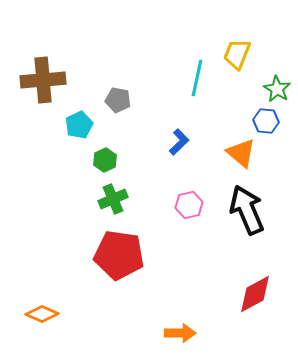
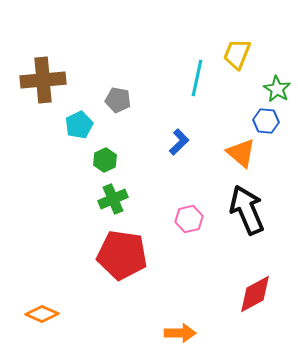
pink hexagon: moved 14 px down
red pentagon: moved 3 px right
